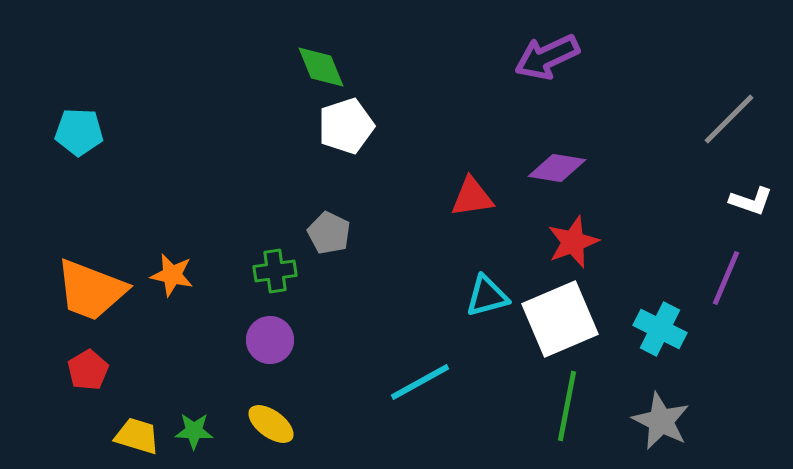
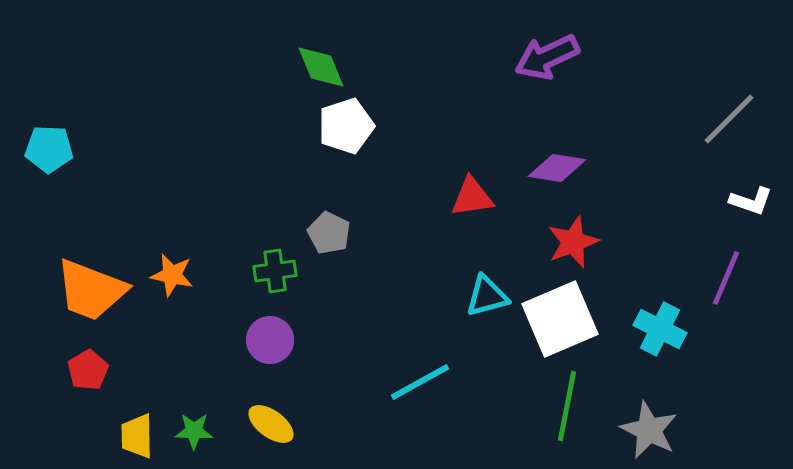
cyan pentagon: moved 30 px left, 17 px down
gray star: moved 12 px left, 9 px down
yellow trapezoid: rotated 108 degrees counterclockwise
